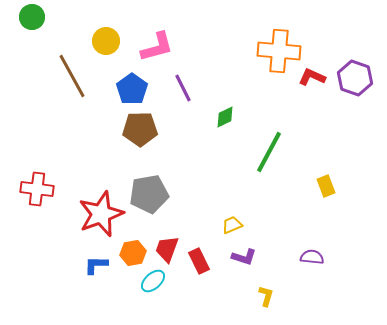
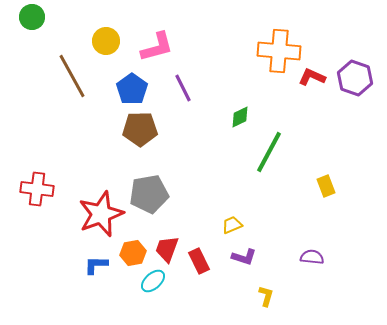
green diamond: moved 15 px right
